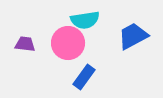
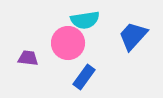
blue trapezoid: rotated 20 degrees counterclockwise
purple trapezoid: moved 3 px right, 14 px down
